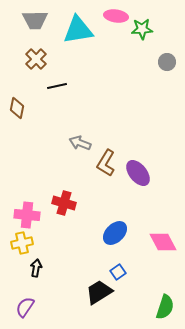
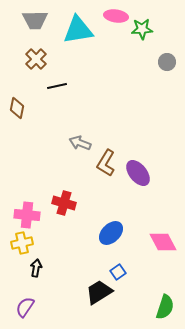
blue ellipse: moved 4 px left
